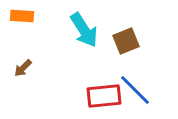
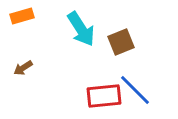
orange rectangle: rotated 20 degrees counterclockwise
cyan arrow: moved 3 px left, 1 px up
brown square: moved 5 px left, 1 px down
brown arrow: rotated 12 degrees clockwise
